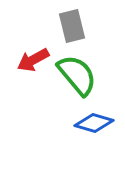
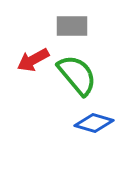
gray rectangle: rotated 76 degrees counterclockwise
